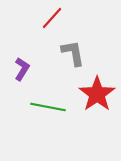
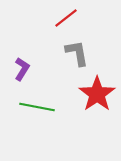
red line: moved 14 px right; rotated 10 degrees clockwise
gray L-shape: moved 4 px right
green line: moved 11 px left
